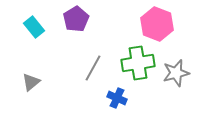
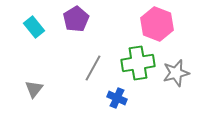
gray triangle: moved 3 px right, 7 px down; rotated 12 degrees counterclockwise
